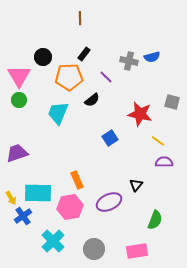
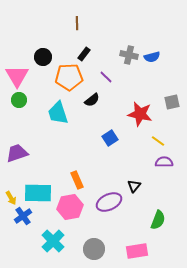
brown line: moved 3 px left, 5 px down
gray cross: moved 6 px up
pink triangle: moved 2 px left
gray square: rotated 28 degrees counterclockwise
cyan trapezoid: rotated 40 degrees counterclockwise
black triangle: moved 2 px left, 1 px down
green semicircle: moved 3 px right
